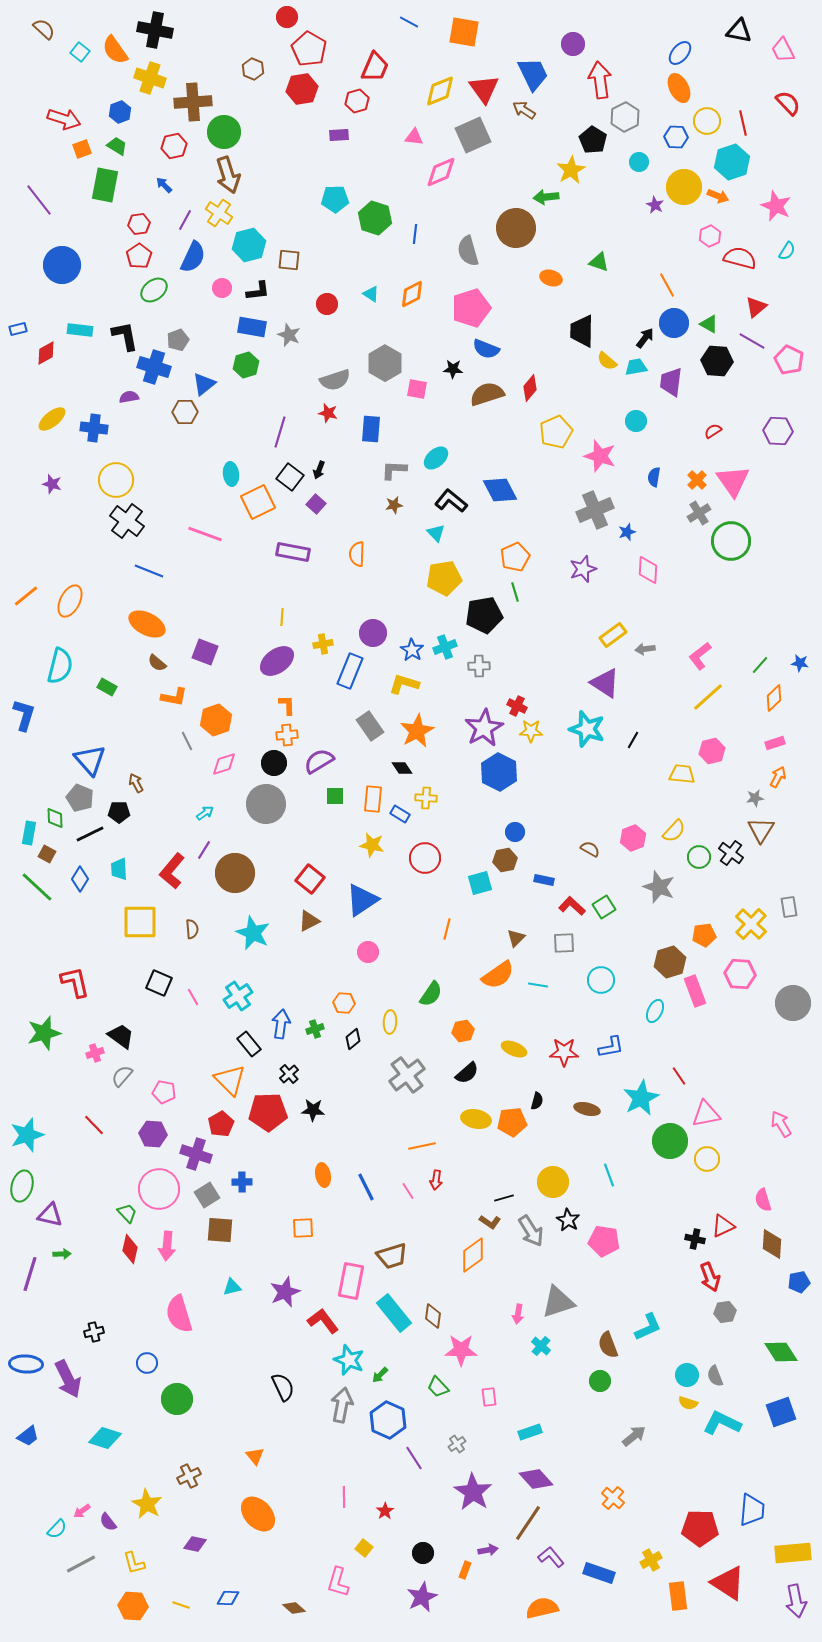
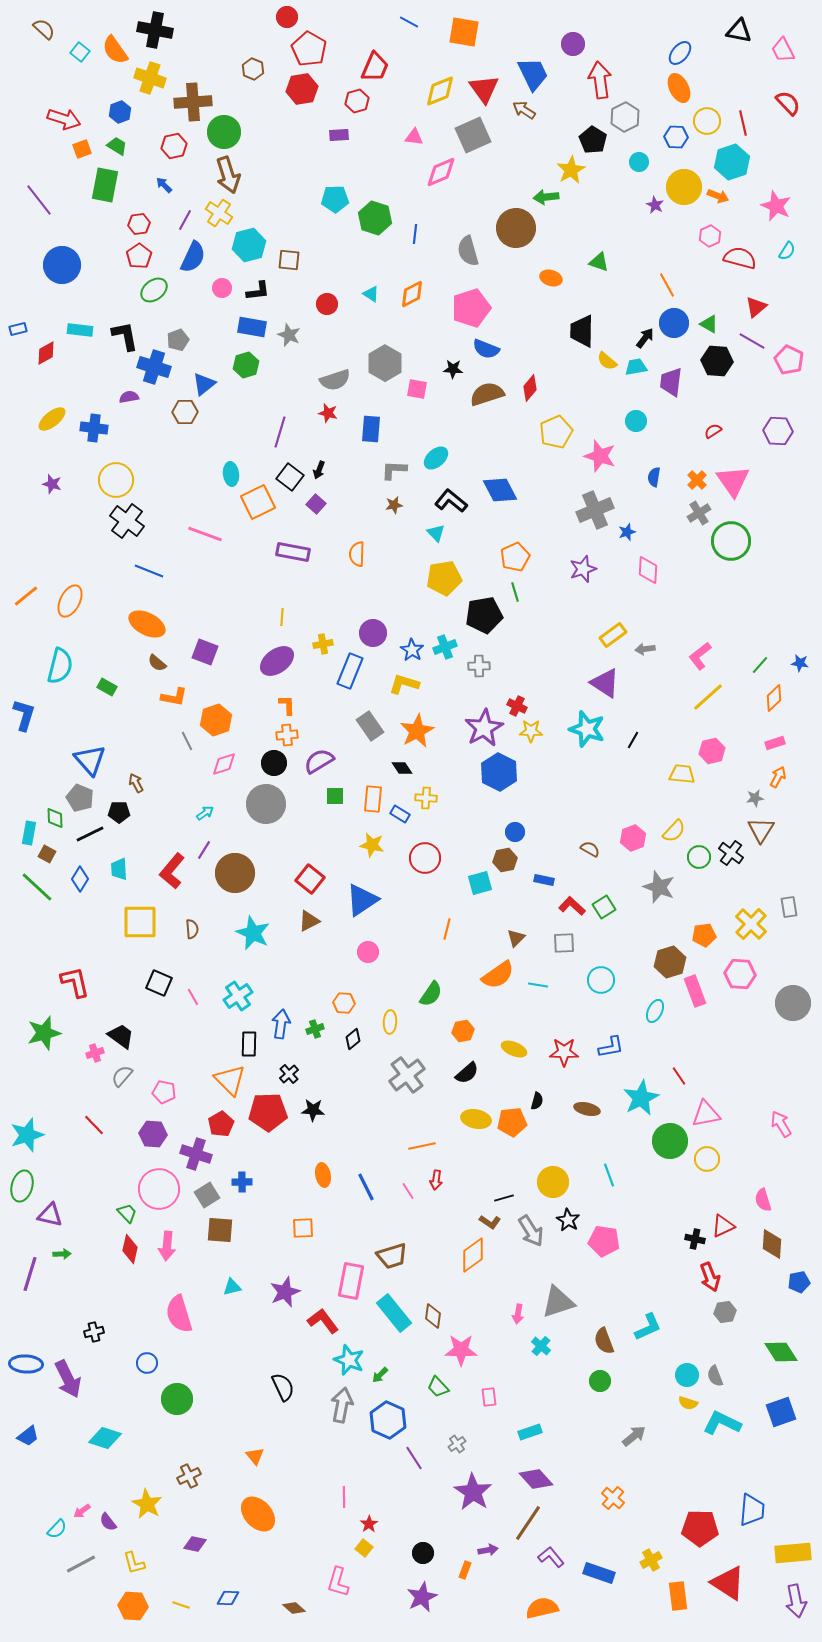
black rectangle at (249, 1044): rotated 40 degrees clockwise
brown semicircle at (608, 1345): moved 4 px left, 4 px up
red star at (385, 1511): moved 16 px left, 13 px down
